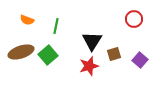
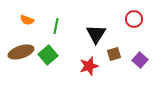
black triangle: moved 4 px right, 7 px up
